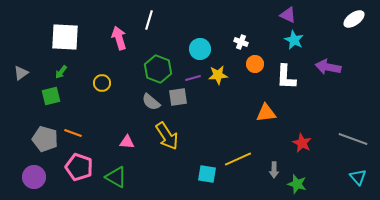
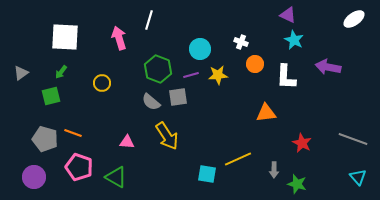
purple line: moved 2 px left, 3 px up
